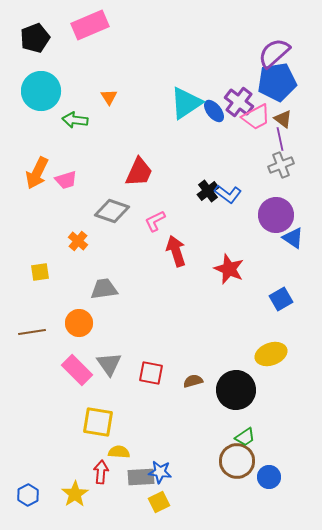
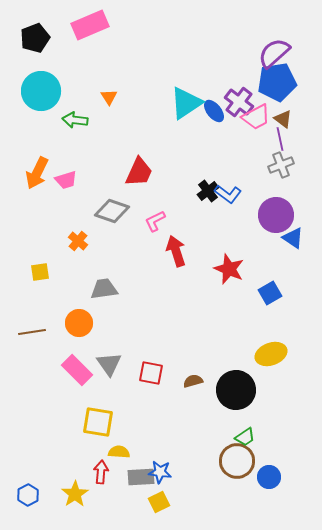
blue square at (281, 299): moved 11 px left, 6 px up
